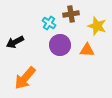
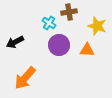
brown cross: moved 2 px left, 2 px up
purple circle: moved 1 px left
